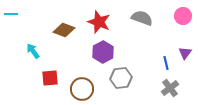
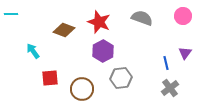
purple hexagon: moved 1 px up
